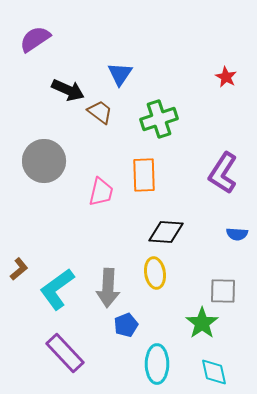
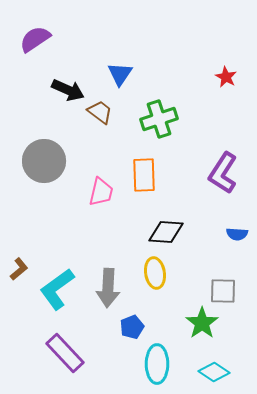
blue pentagon: moved 6 px right, 2 px down
cyan diamond: rotated 44 degrees counterclockwise
